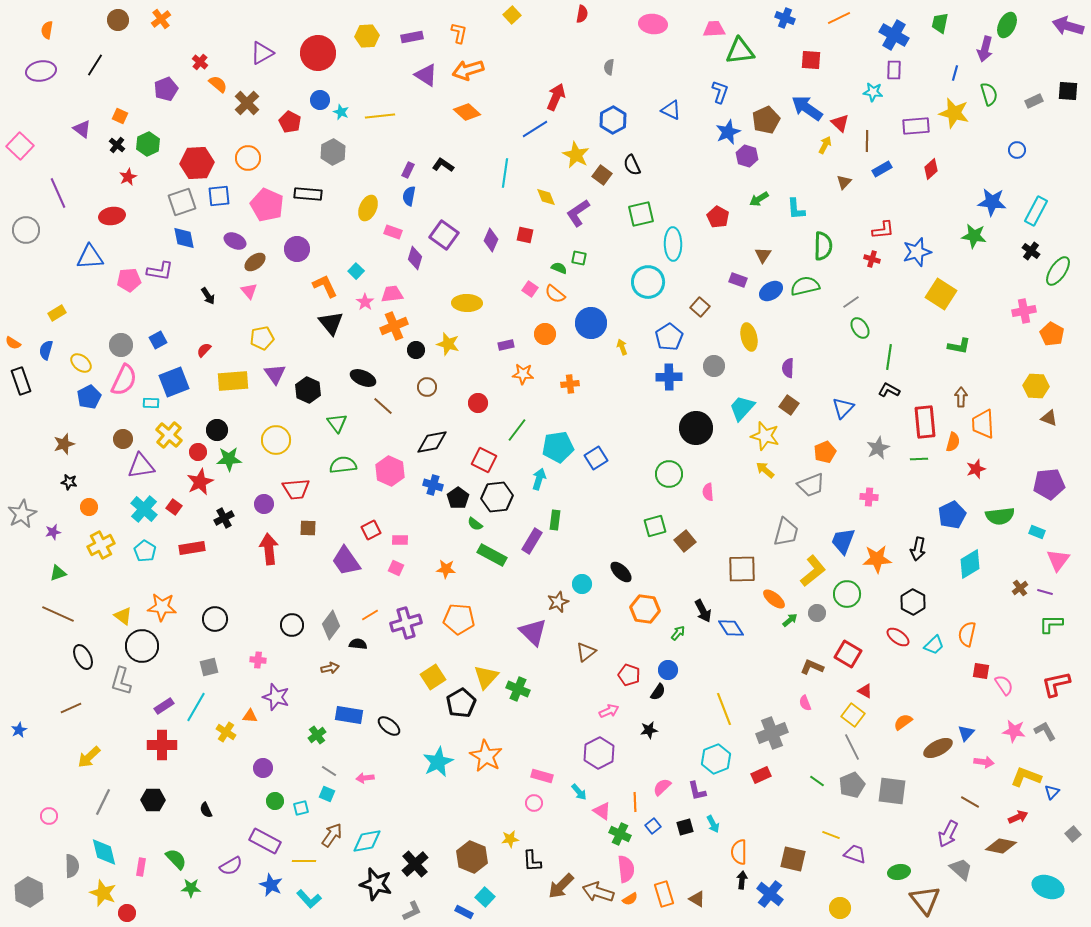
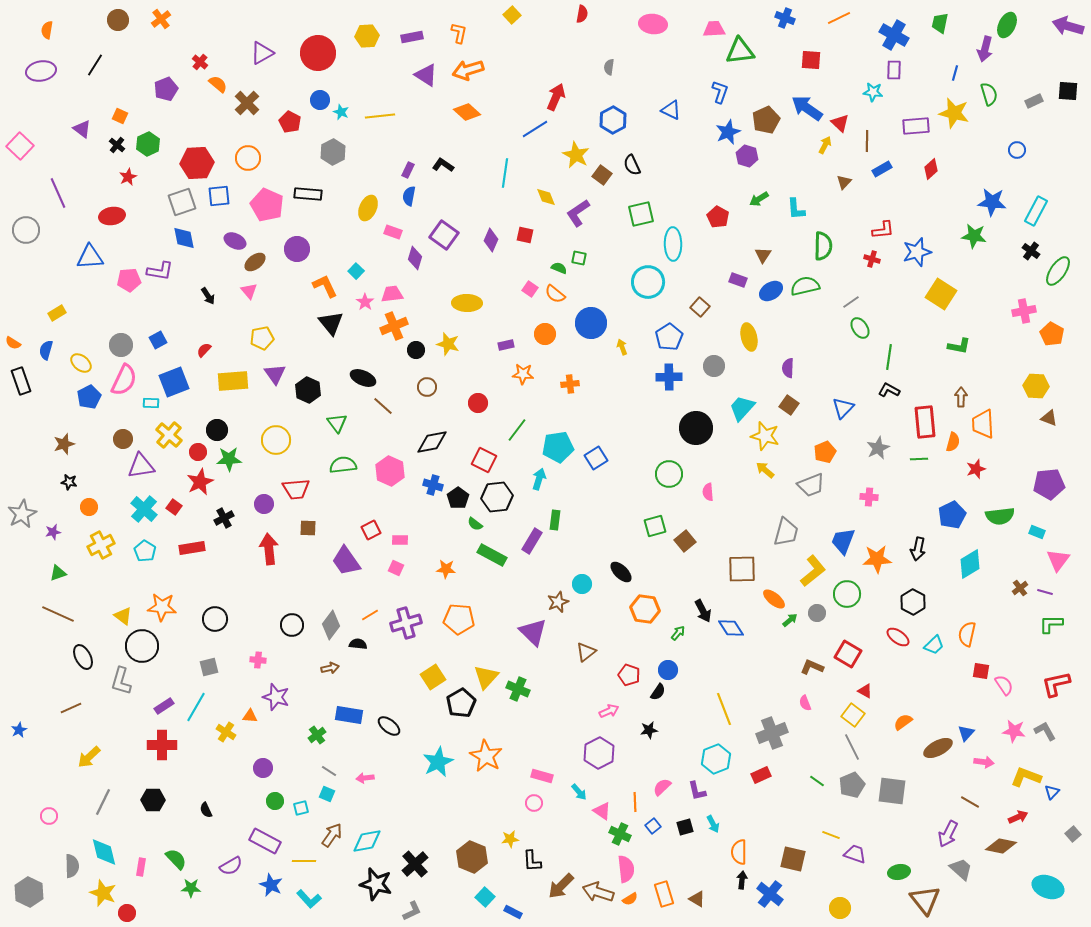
blue rectangle at (464, 912): moved 49 px right
